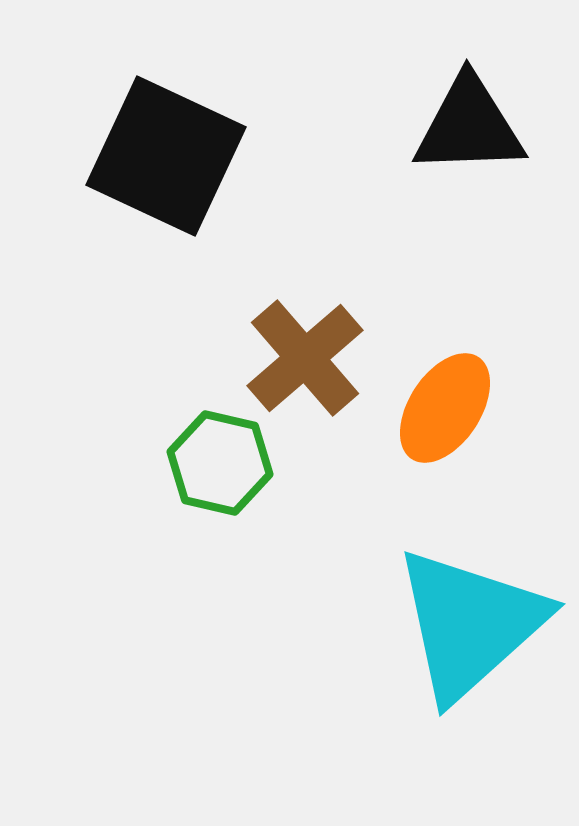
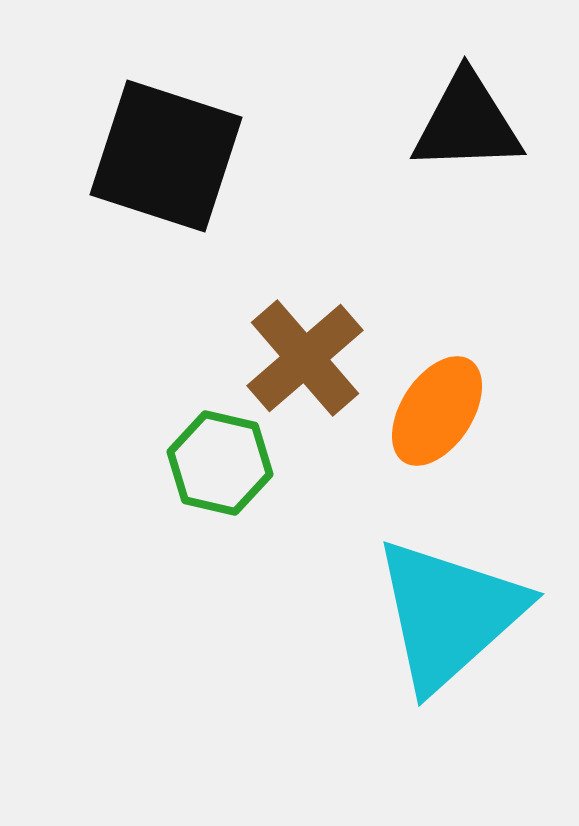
black triangle: moved 2 px left, 3 px up
black square: rotated 7 degrees counterclockwise
orange ellipse: moved 8 px left, 3 px down
cyan triangle: moved 21 px left, 10 px up
